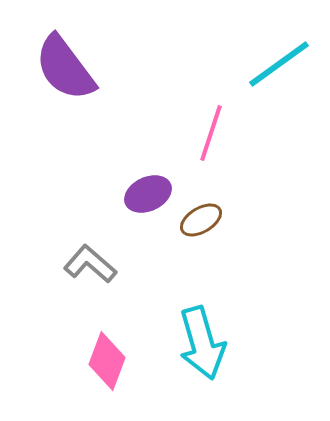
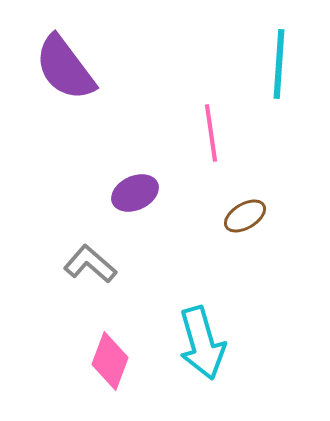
cyan line: rotated 50 degrees counterclockwise
pink line: rotated 26 degrees counterclockwise
purple ellipse: moved 13 px left, 1 px up
brown ellipse: moved 44 px right, 4 px up
pink diamond: moved 3 px right
